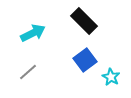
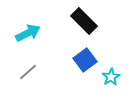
cyan arrow: moved 5 px left
cyan star: rotated 12 degrees clockwise
